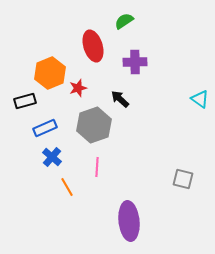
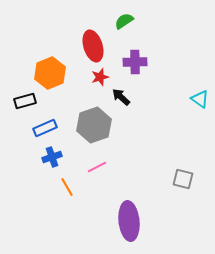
red star: moved 22 px right, 11 px up
black arrow: moved 1 px right, 2 px up
blue cross: rotated 30 degrees clockwise
pink line: rotated 60 degrees clockwise
